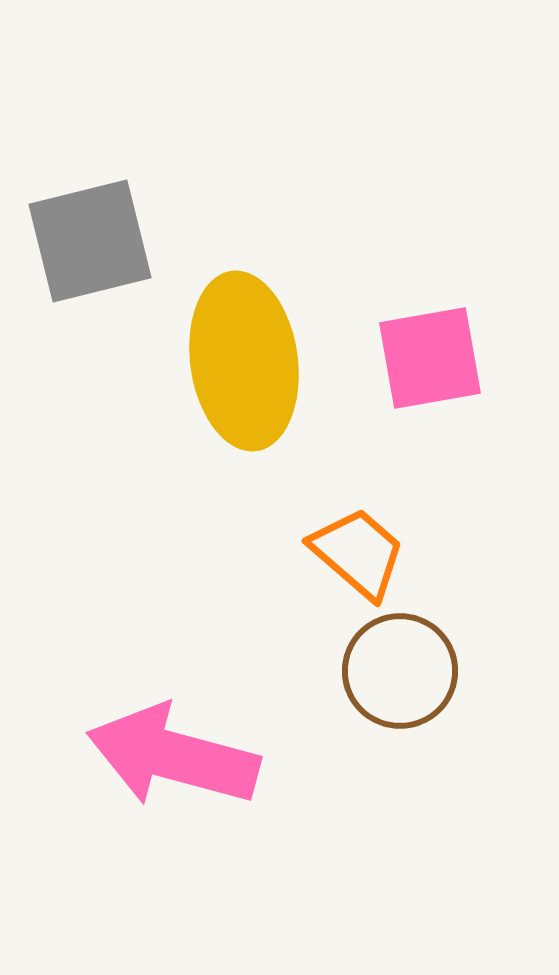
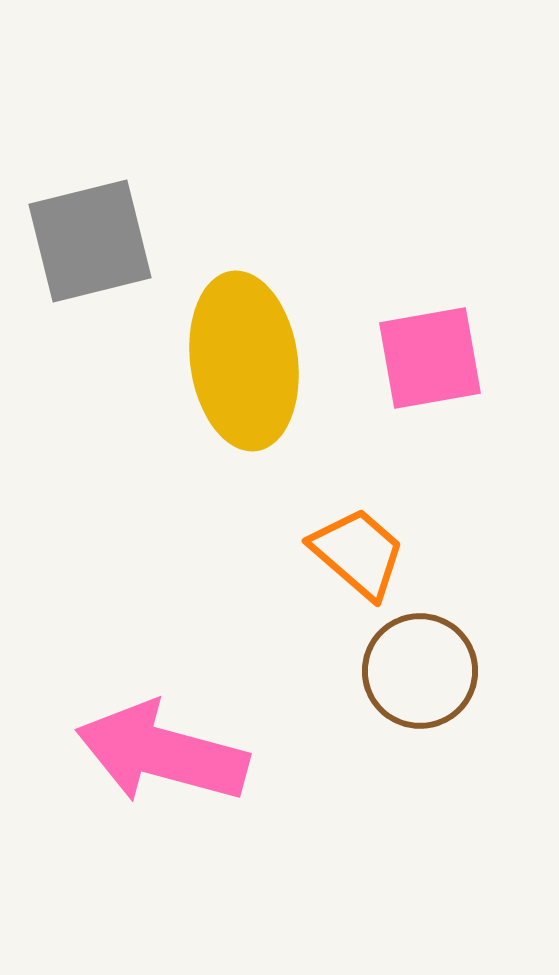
brown circle: moved 20 px right
pink arrow: moved 11 px left, 3 px up
